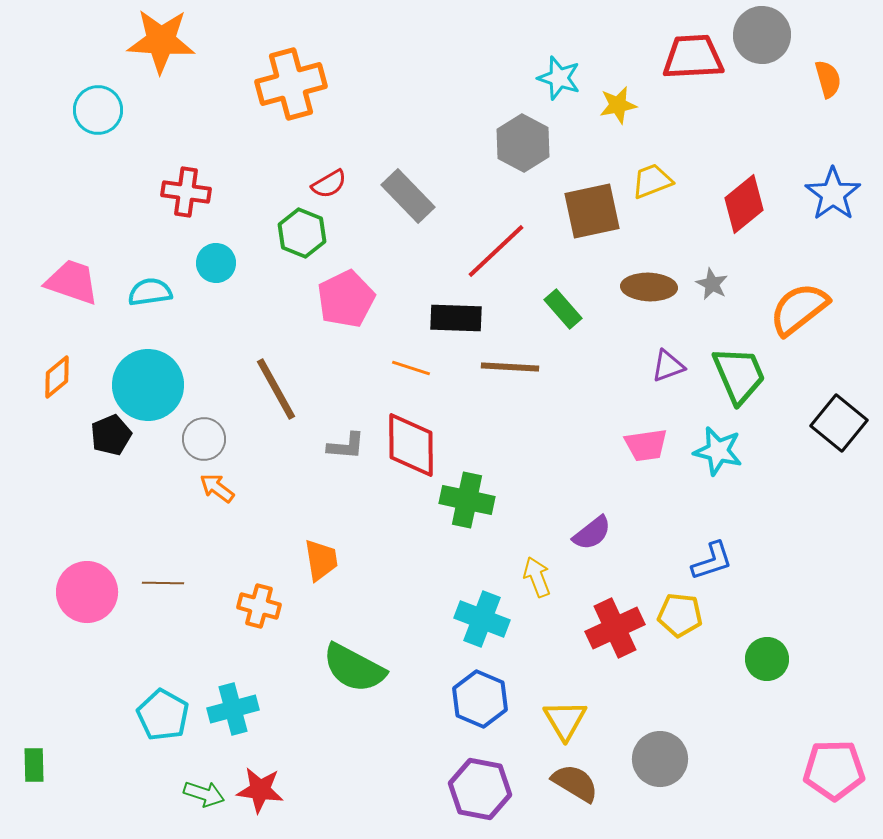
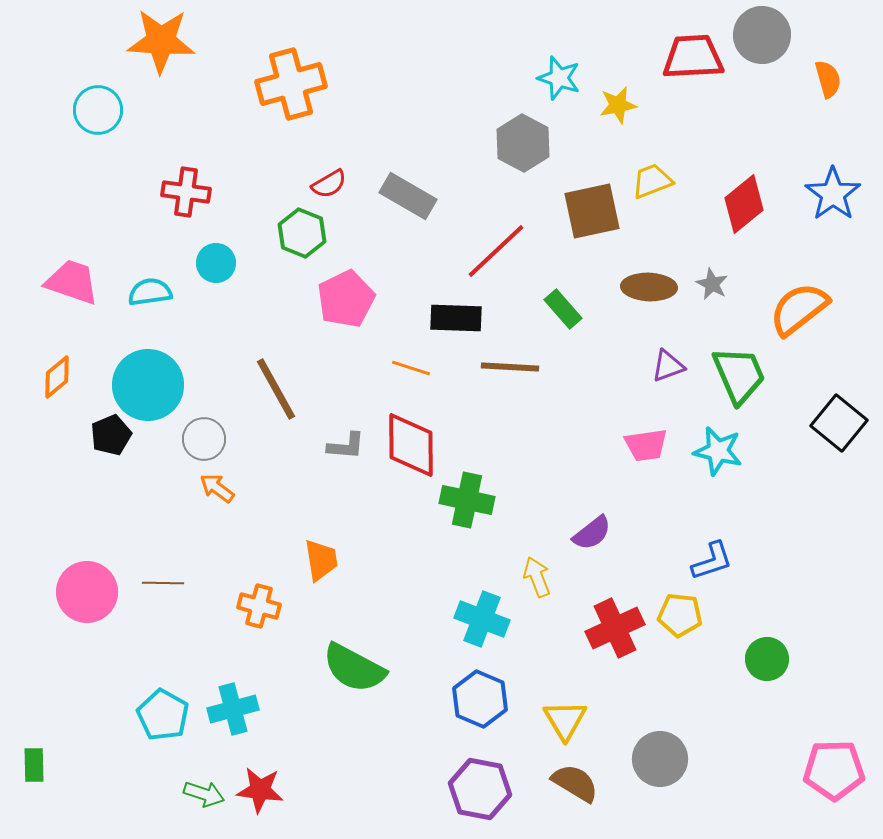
gray rectangle at (408, 196): rotated 16 degrees counterclockwise
